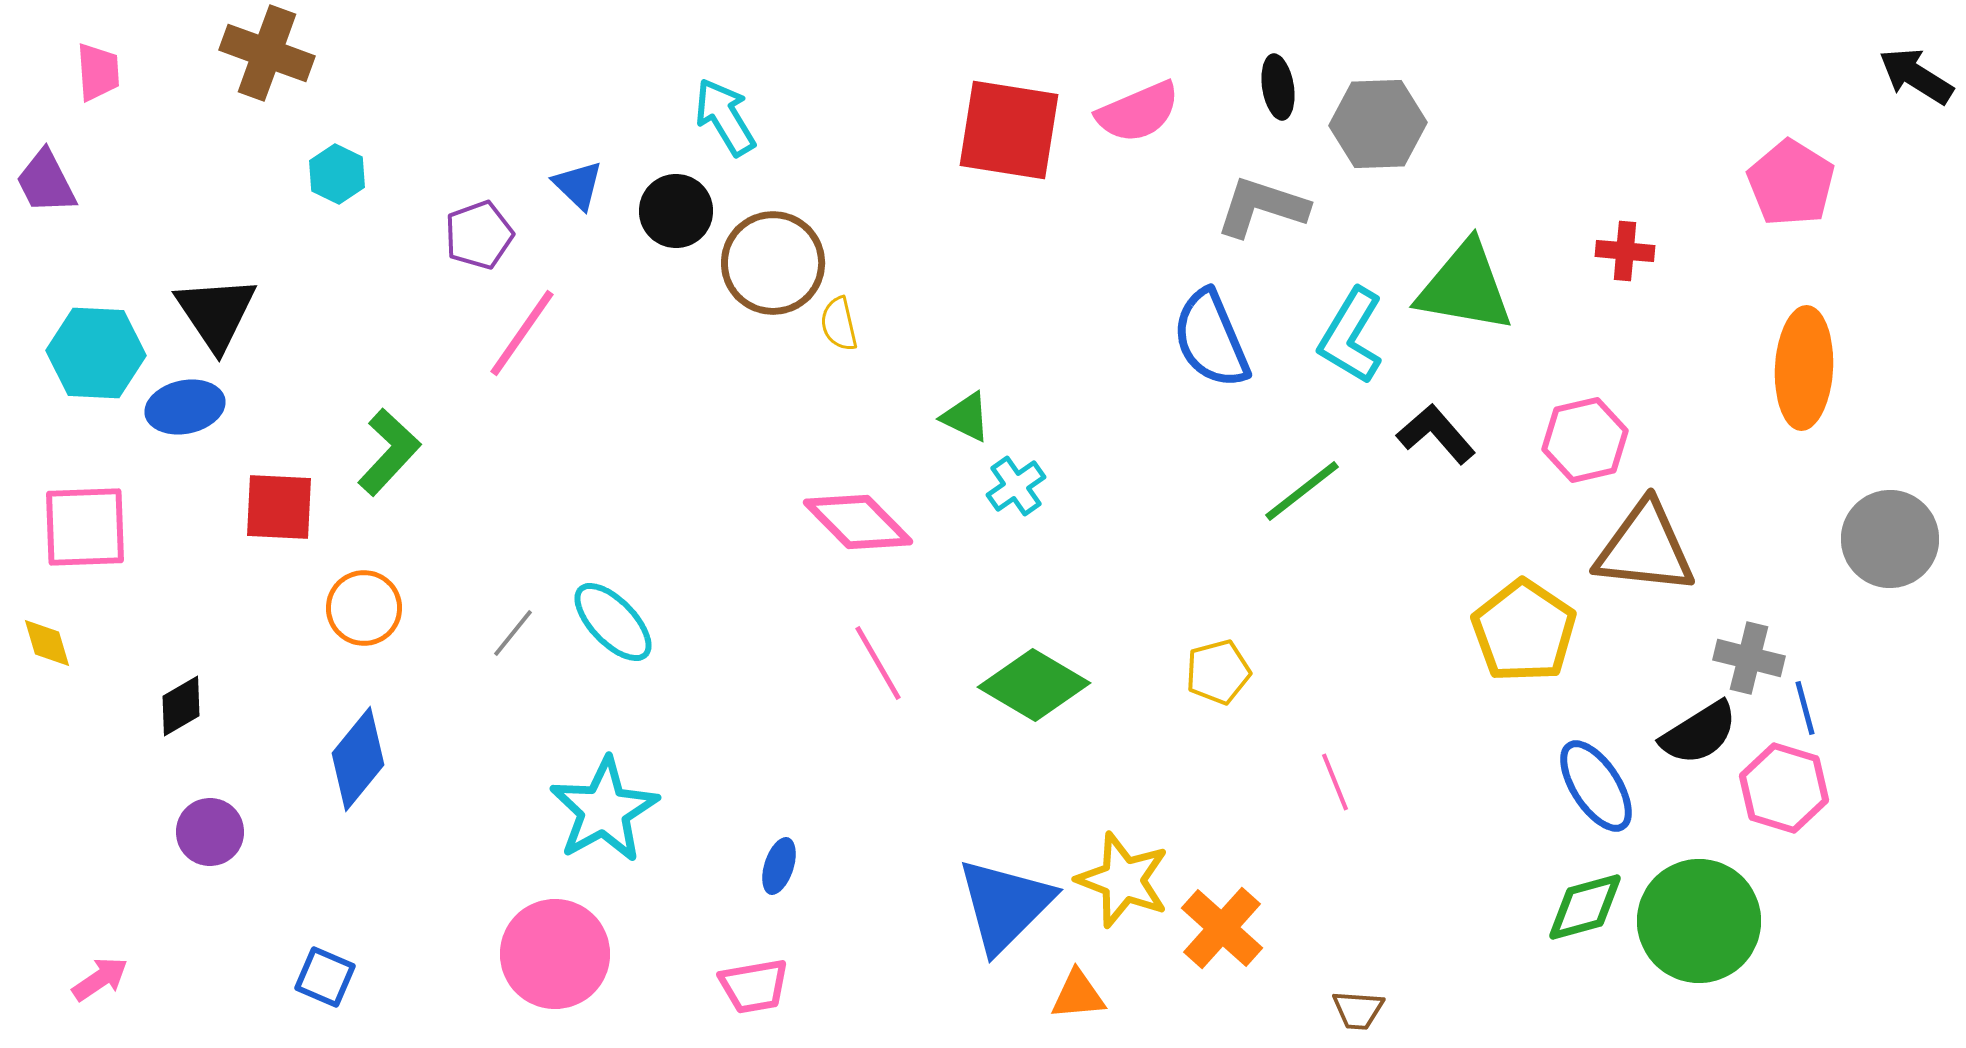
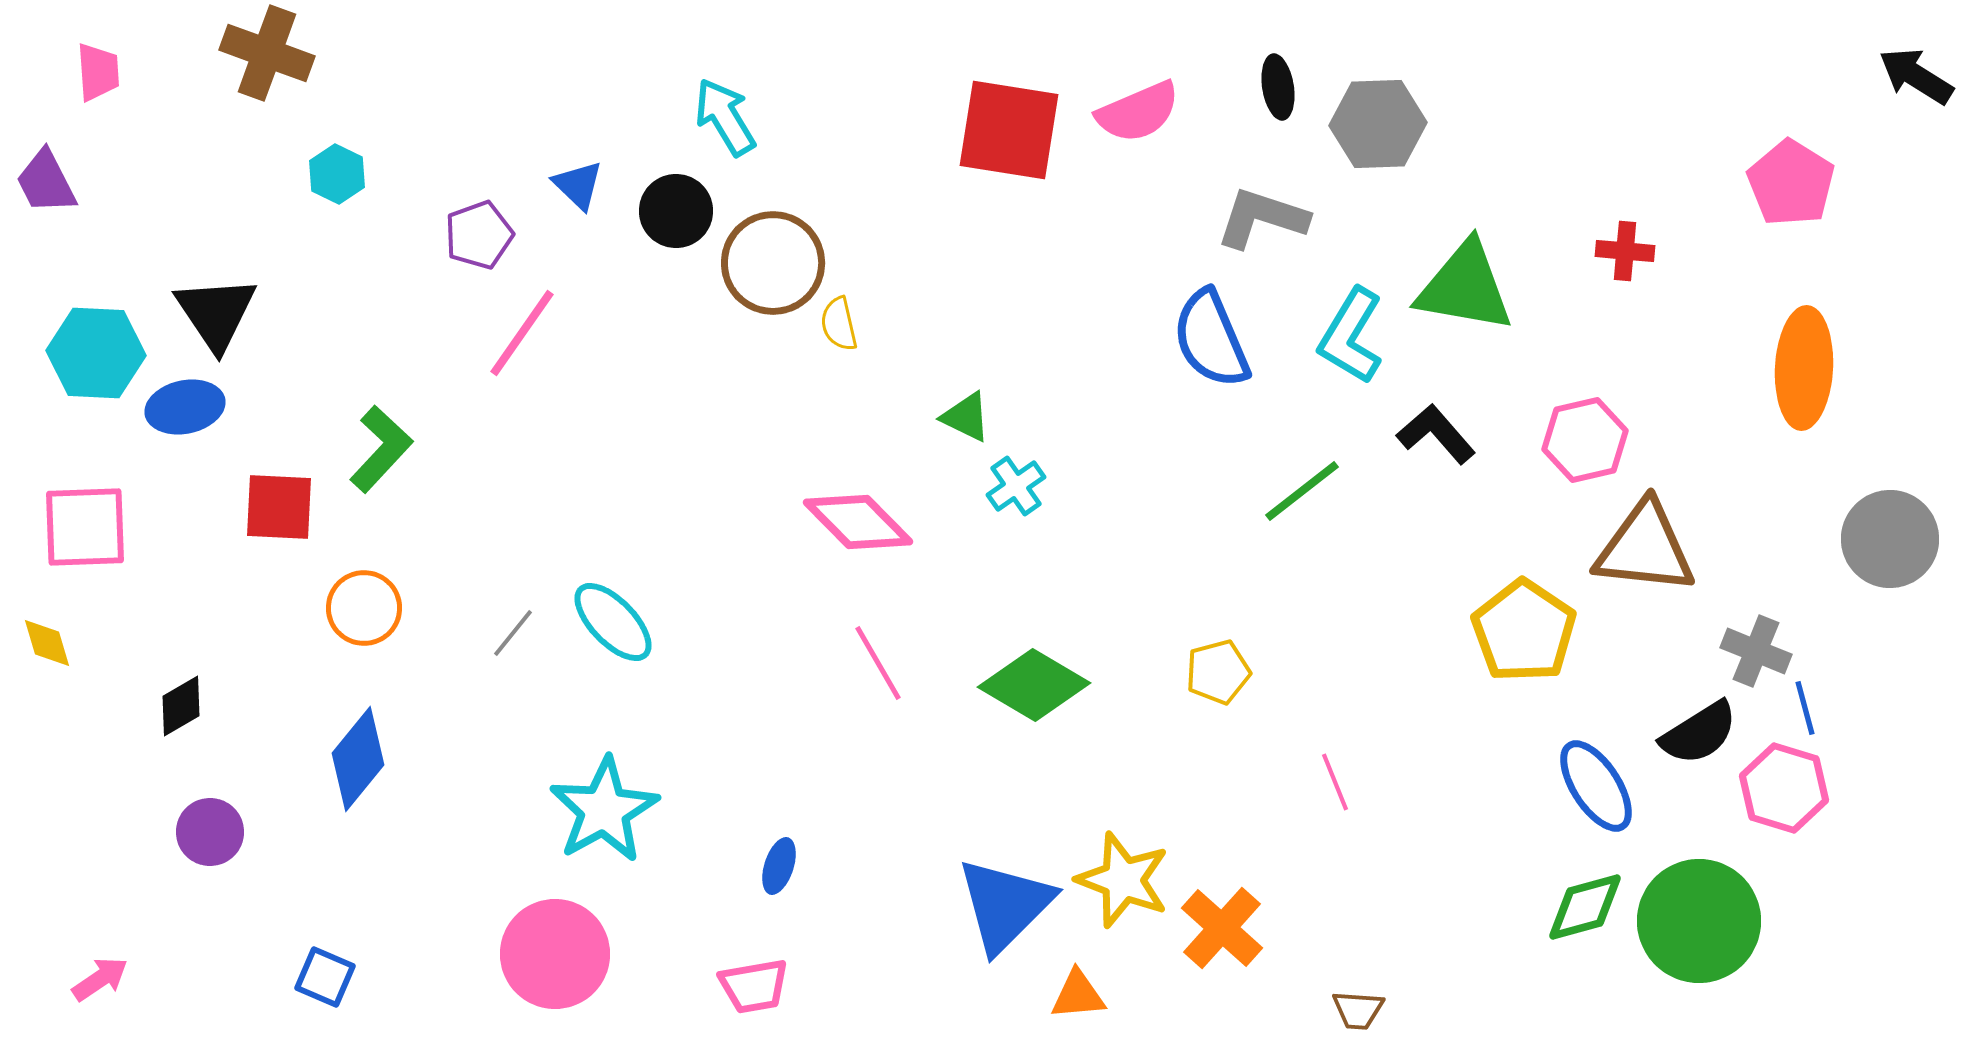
gray L-shape at (1262, 207): moved 11 px down
green L-shape at (389, 452): moved 8 px left, 3 px up
gray cross at (1749, 658): moved 7 px right, 7 px up; rotated 8 degrees clockwise
